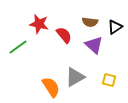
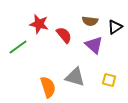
brown semicircle: moved 1 px up
gray triangle: rotated 45 degrees clockwise
orange semicircle: moved 3 px left; rotated 15 degrees clockwise
